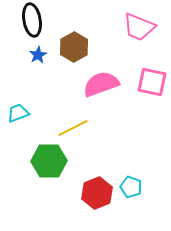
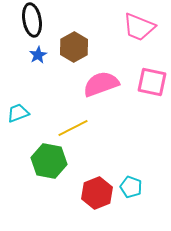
green hexagon: rotated 12 degrees clockwise
